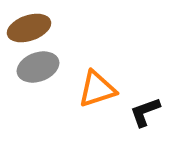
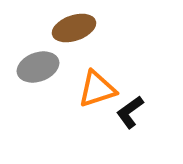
brown ellipse: moved 45 px right
black L-shape: moved 15 px left; rotated 16 degrees counterclockwise
